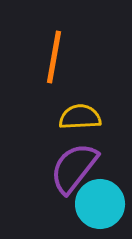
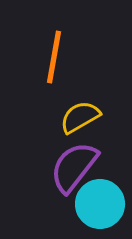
yellow semicircle: rotated 27 degrees counterclockwise
purple semicircle: moved 1 px up
